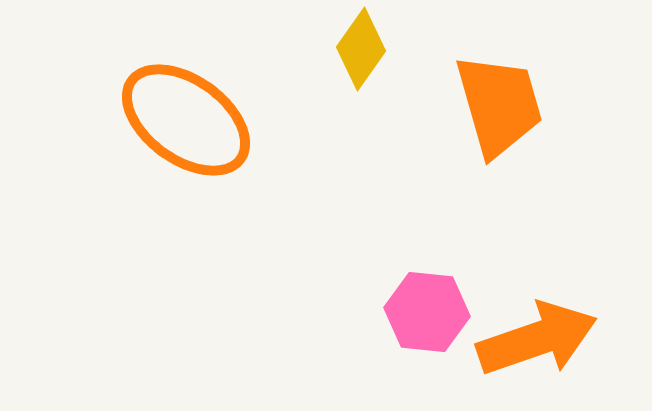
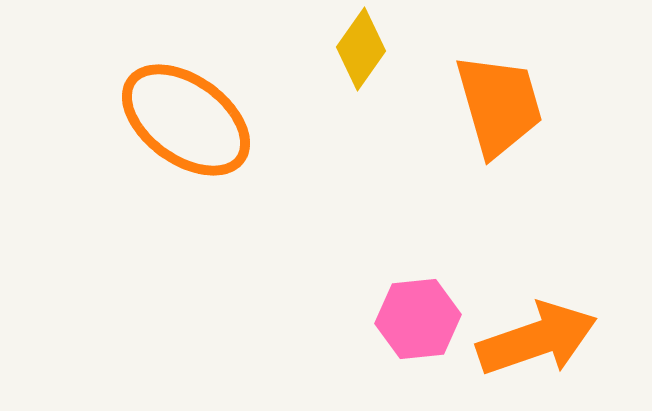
pink hexagon: moved 9 px left, 7 px down; rotated 12 degrees counterclockwise
